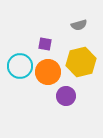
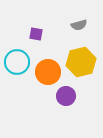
purple square: moved 9 px left, 10 px up
cyan circle: moved 3 px left, 4 px up
